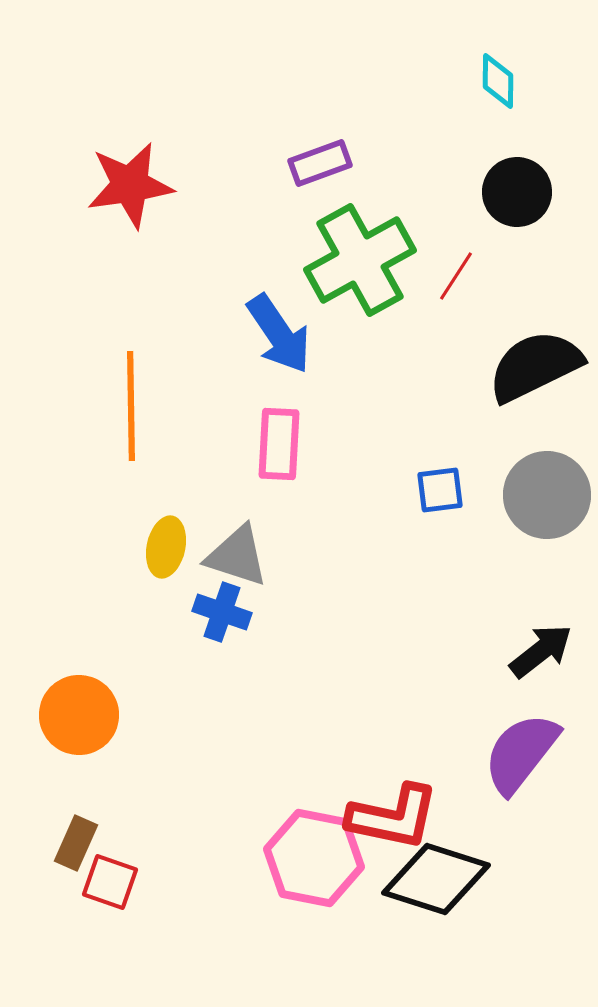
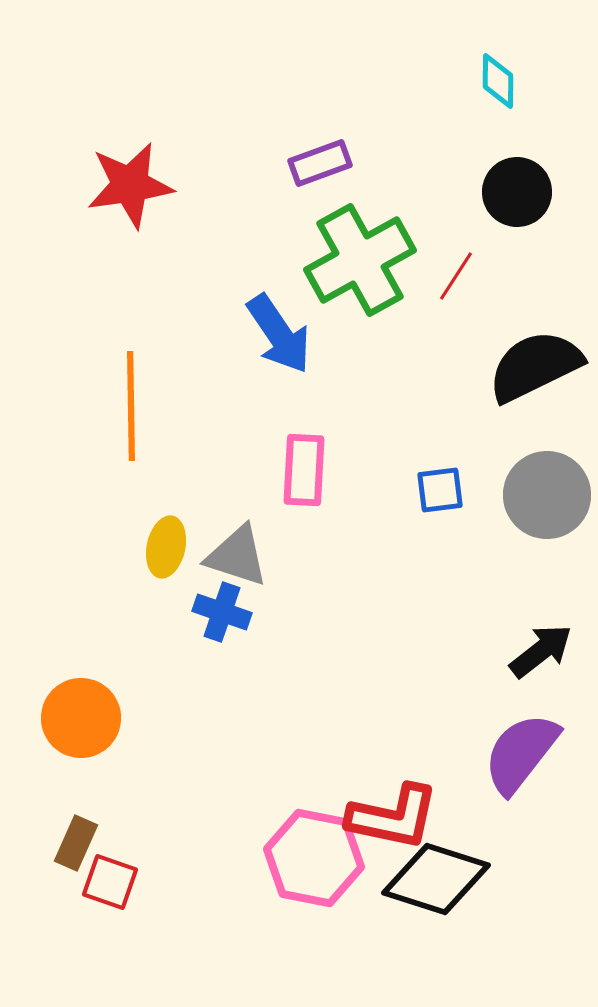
pink rectangle: moved 25 px right, 26 px down
orange circle: moved 2 px right, 3 px down
